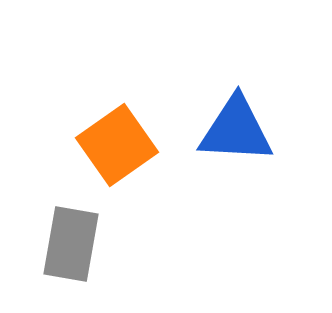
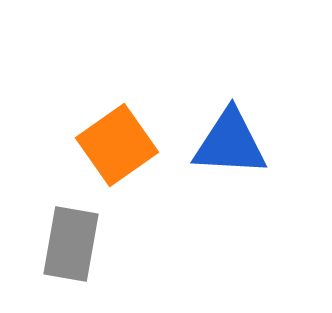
blue triangle: moved 6 px left, 13 px down
